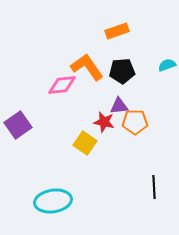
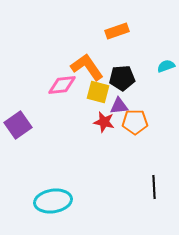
cyan semicircle: moved 1 px left, 1 px down
black pentagon: moved 7 px down
yellow square: moved 13 px right, 51 px up; rotated 20 degrees counterclockwise
